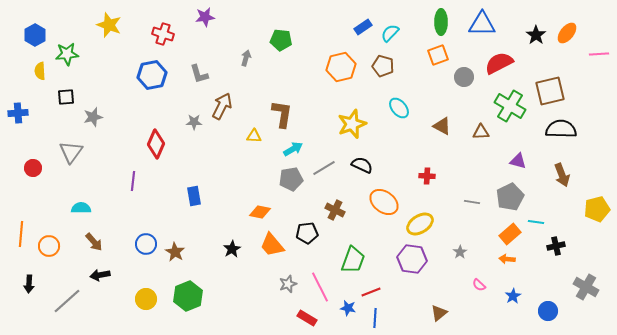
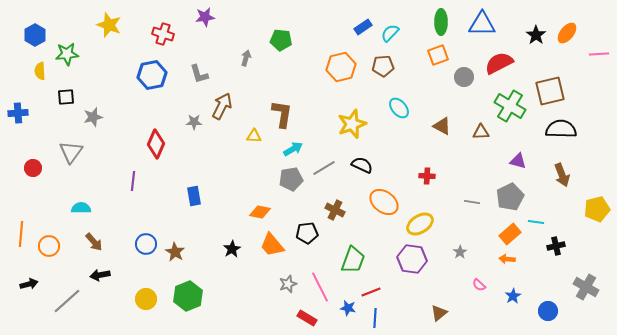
brown pentagon at (383, 66): rotated 20 degrees counterclockwise
black arrow at (29, 284): rotated 108 degrees counterclockwise
